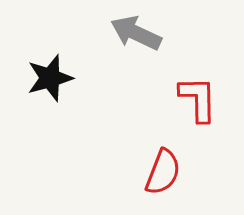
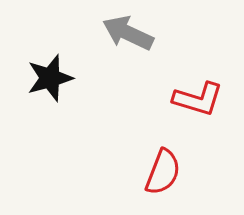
gray arrow: moved 8 px left
red L-shape: rotated 108 degrees clockwise
